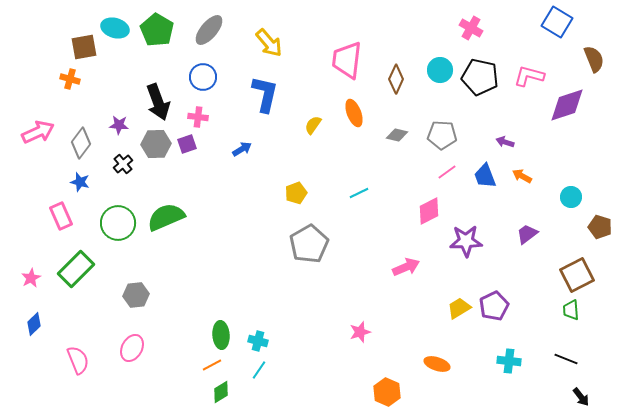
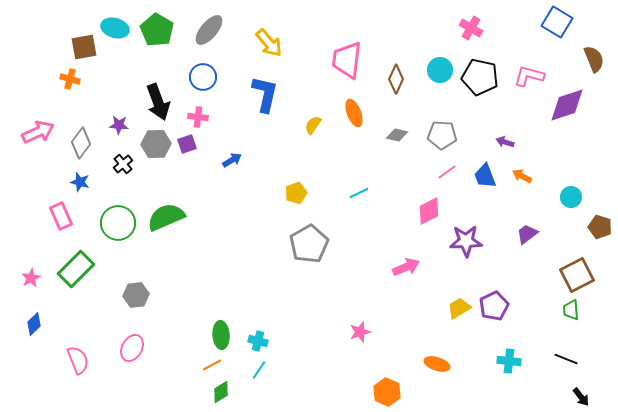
blue arrow at (242, 149): moved 10 px left, 11 px down
